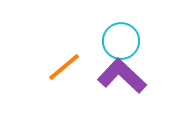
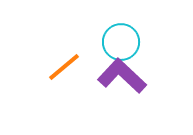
cyan circle: moved 1 px down
